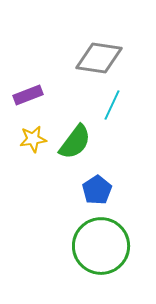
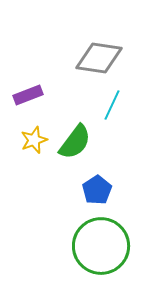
yellow star: moved 1 px right, 1 px down; rotated 12 degrees counterclockwise
